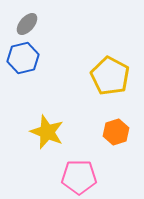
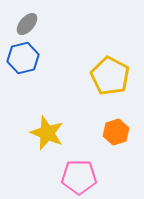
yellow star: moved 1 px down
